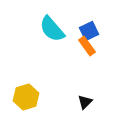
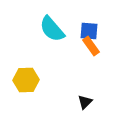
blue square: rotated 30 degrees clockwise
orange rectangle: moved 4 px right
yellow hexagon: moved 17 px up; rotated 15 degrees clockwise
